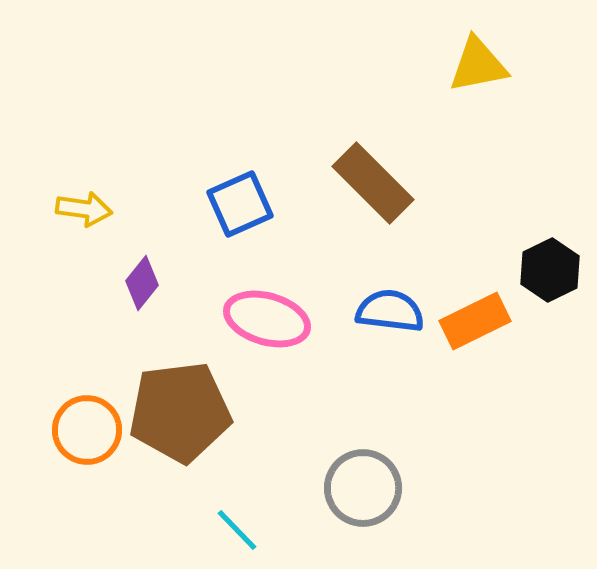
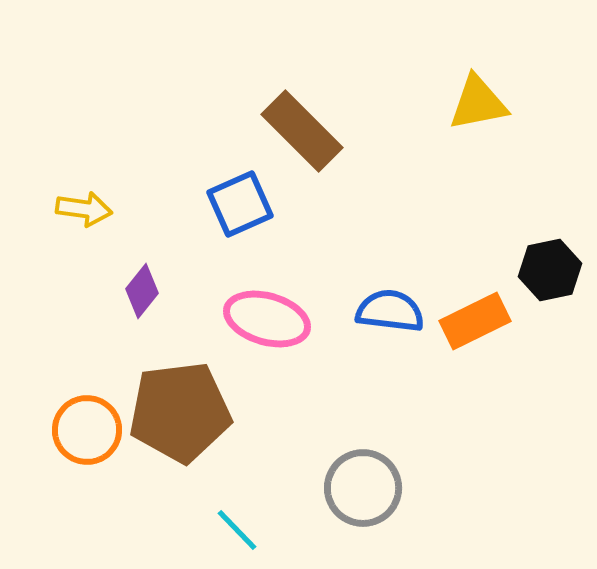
yellow triangle: moved 38 px down
brown rectangle: moved 71 px left, 52 px up
black hexagon: rotated 14 degrees clockwise
purple diamond: moved 8 px down
